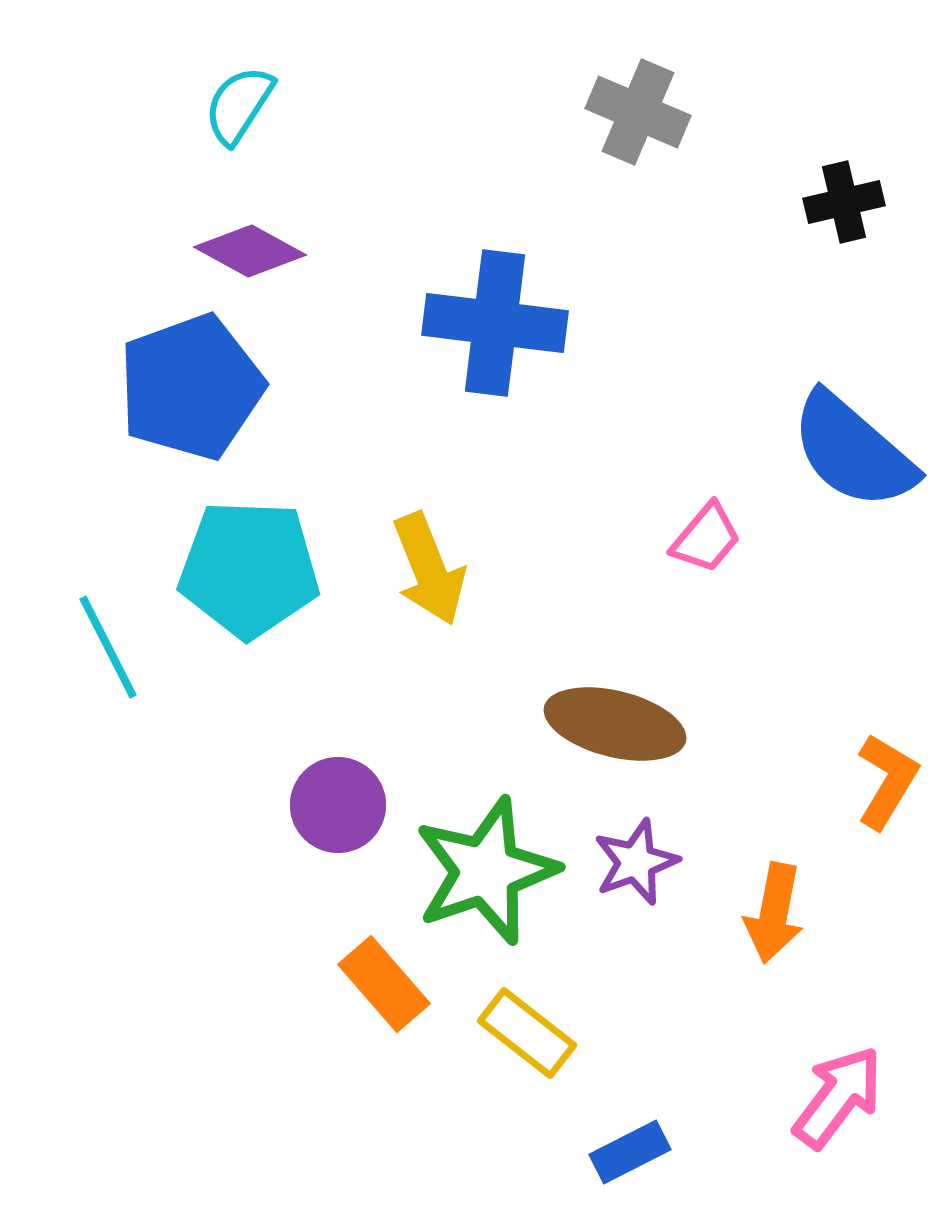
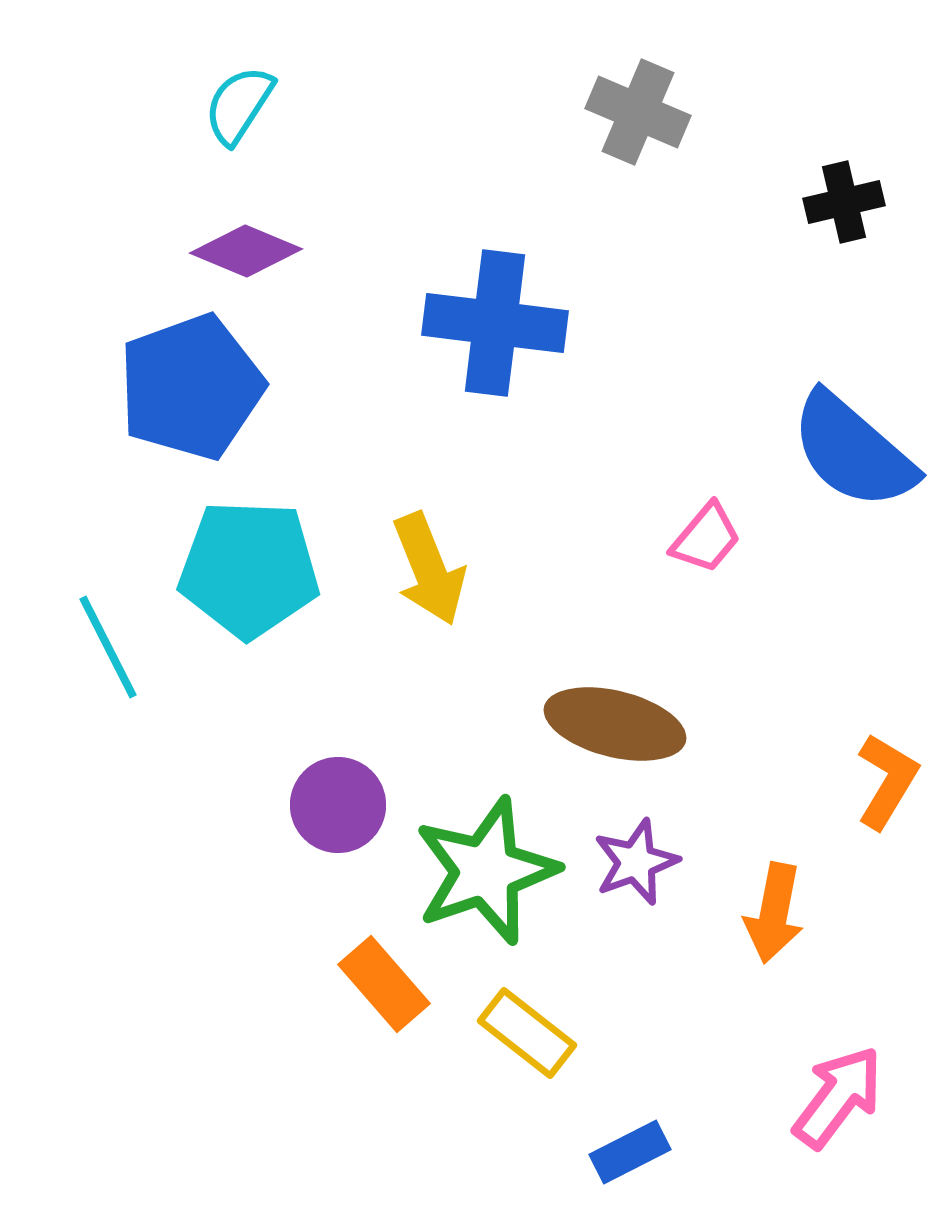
purple diamond: moved 4 px left; rotated 6 degrees counterclockwise
